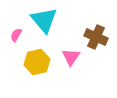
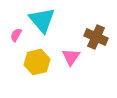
cyan triangle: moved 2 px left
